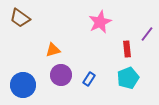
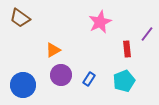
orange triangle: rotated 14 degrees counterclockwise
cyan pentagon: moved 4 px left, 3 px down
